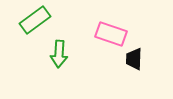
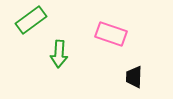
green rectangle: moved 4 px left
black trapezoid: moved 18 px down
